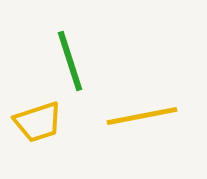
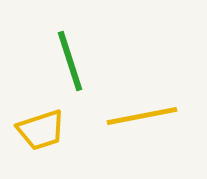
yellow trapezoid: moved 3 px right, 8 px down
